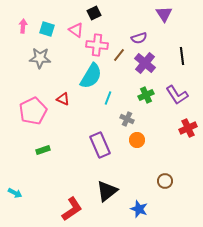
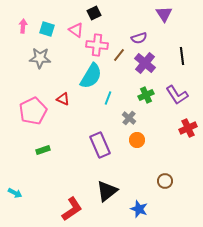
gray cross: moved 2 px right, 1 px up; rotated 16 degrees clockwise
